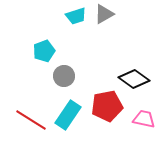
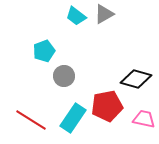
cyan trapezoid: rotated 55 degrees clockwise
black diamond: moved 2 px right; rotated 20 degrees counterclockwise
cyan rectangle: moved 5 px right, 3 px down
